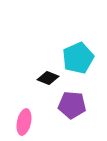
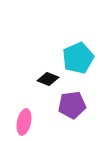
black diamond: moved 1 px down
purple pentagon: rotated 12 degrees counterclockwise
